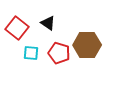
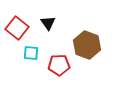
black triangle: rotated 21 degrees clockwise
brown hexagon: rotated 20 degrees clockwise
red pentagon: moved 12 px down; rotated 20 degrees counterclockwise
